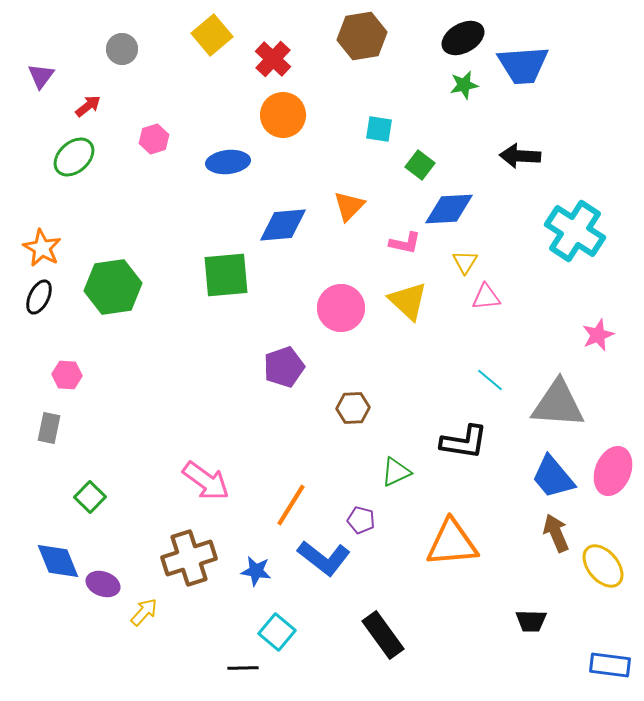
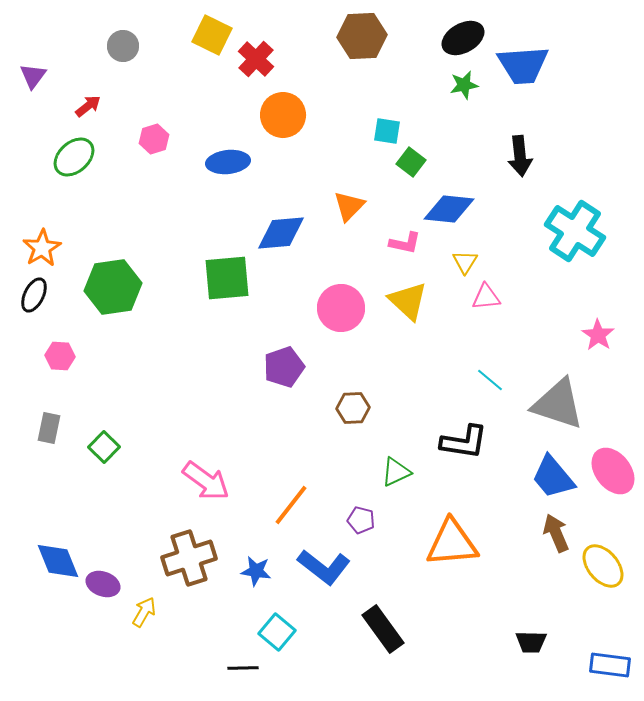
yellow square at (212, 35): rotated 24 degrees counterclockwise
brown hexagon at (362, 36): rotated 6 degrees clockwise
gray circle at (122, 49): moved 1 px right, 3 px up
red cross at (273, 59): moved 17 px left
purple triangle at (41, 76): moved 8 px left
cyan square at (379, 129): moved 8 px right, 2 px down
black arrow at (520, 156): rotated 99 degrees counterclockwise
green square at (420, 165): moved 9 px left, 3 px up
blue diamond at (449, 209): rotated 9 degrees clockwise
blue diamond at (283, 225): moved 2 px left, 8 px down
orange star at (42, 248): rotated 12 degrees clockwise
green square at (226, 275): moved 1 px right, 3 px down
black ellipse at (39, 297): moved 5 px left, 2 px up
pink star at (598, 335): rotated 16 degrees counterclockwise
pink hexagon at (67, 375): moved 7 px left, 19 px up
gray triangle at (558, 404): rotated 14 degrees clockwise
pink ellipse at (613, 471): rotated 60 degrees counterclockwise
green square at (90, 497): moved 14 px right, 50 px up
orange line at (291, 505): rotated 6 degrees clockwise
blue L-shape at (324, 558): moved 9 px down
yellow arrow at (144, 612): rotated 12 degrees counterclockwise
black trapezoid at (531, 621): moved 21 px down
black rectangle at (383, 635): moved 6 px up
